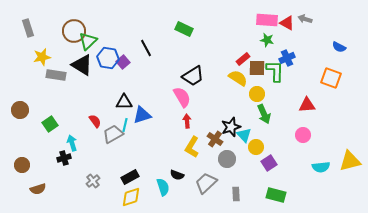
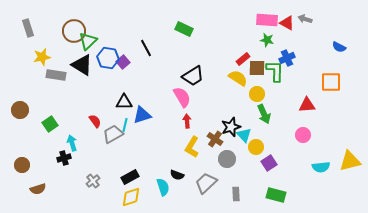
orange square at (331, 78): moved 4 px down; rotated 20 degrees counterclockwise
